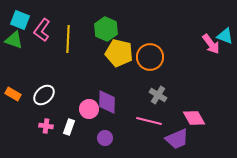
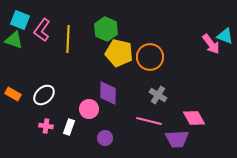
purple diamond: moved 1 px right, 9 px up
purple trapezoid: rotated 20 degrees clockwise
